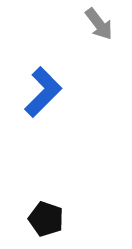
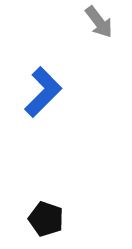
gray arrow: moved 2 px up
